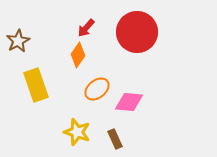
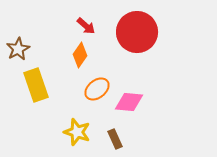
red arrow: moved 2 px up; rotated 90 degrees counterclockwise
brown star: moved 8 px down
orange diamond: moved 2 px right
